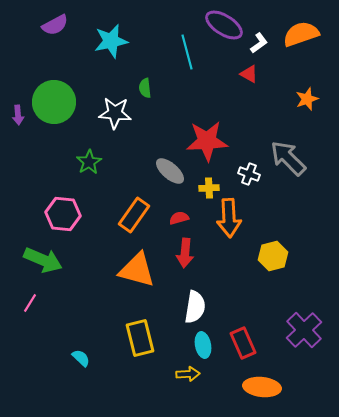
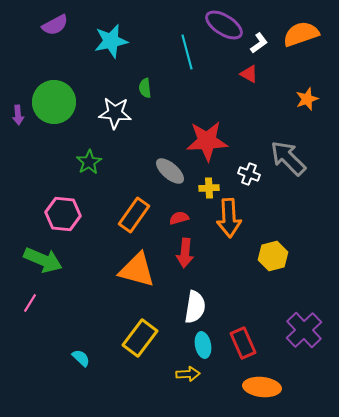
yellow rectangle: rotated 51 degrees clockwise
